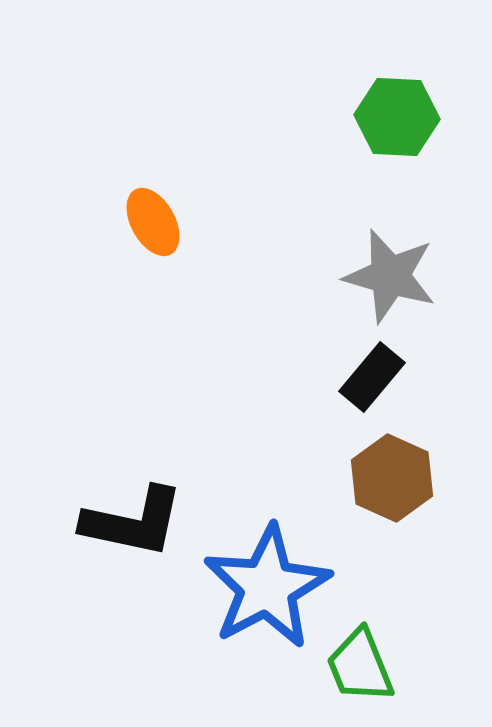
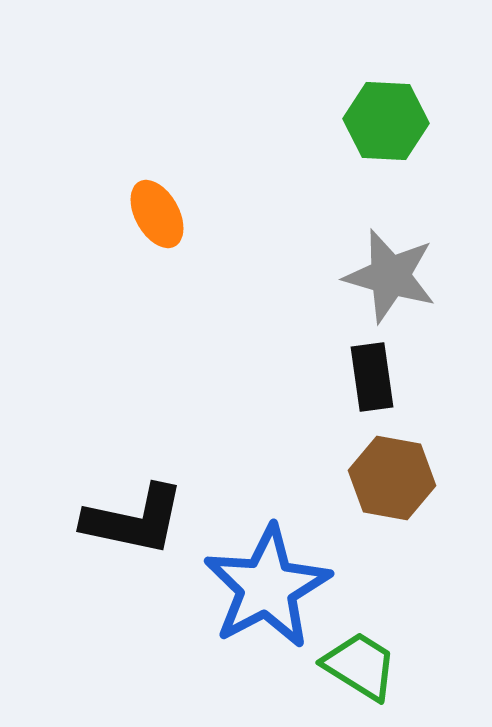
green hexagon: moved 11 px left, 4 px down
orange ellipse: moved 4 px right, 8 px up
black rectangle: rotated 48 degrees counterclockwise
brown hexagon: rotated 14 degrees counterclockwise
black L-shape: moved 1 px right, 2 px up
green trapezoid: rotated 144 degrees clockwise
